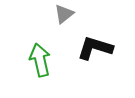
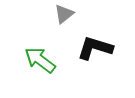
green arrow: rotated 40 degrees counterclockwise
